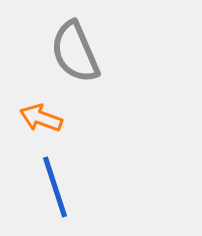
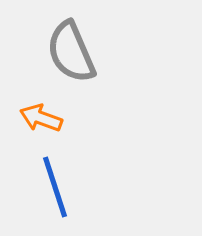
gray semicircle: moved 4 px left
